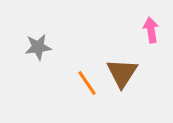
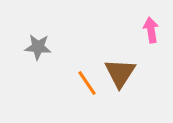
gray star: rotated 12 degrees clockwise
brown triangle: moved 2 px left
